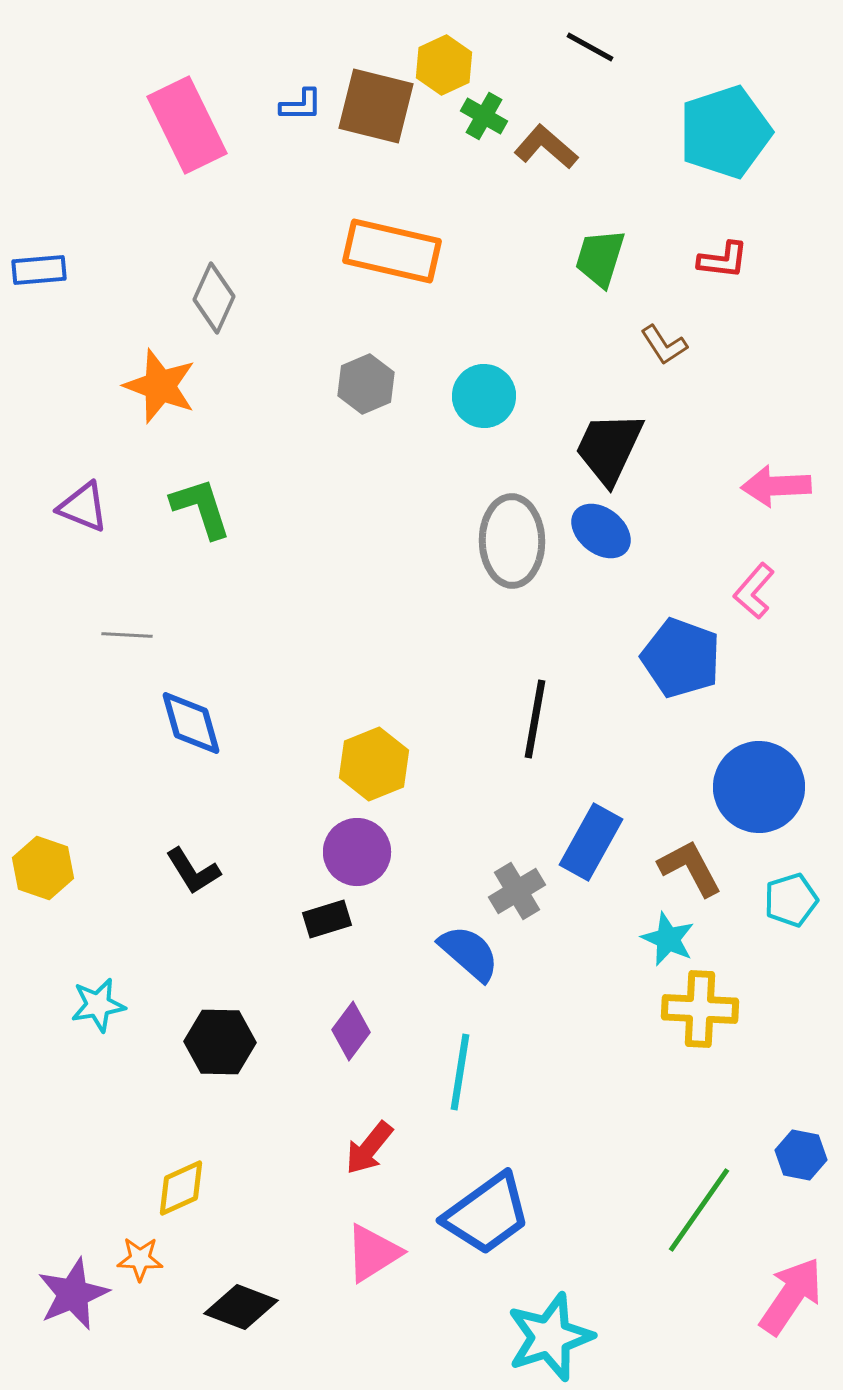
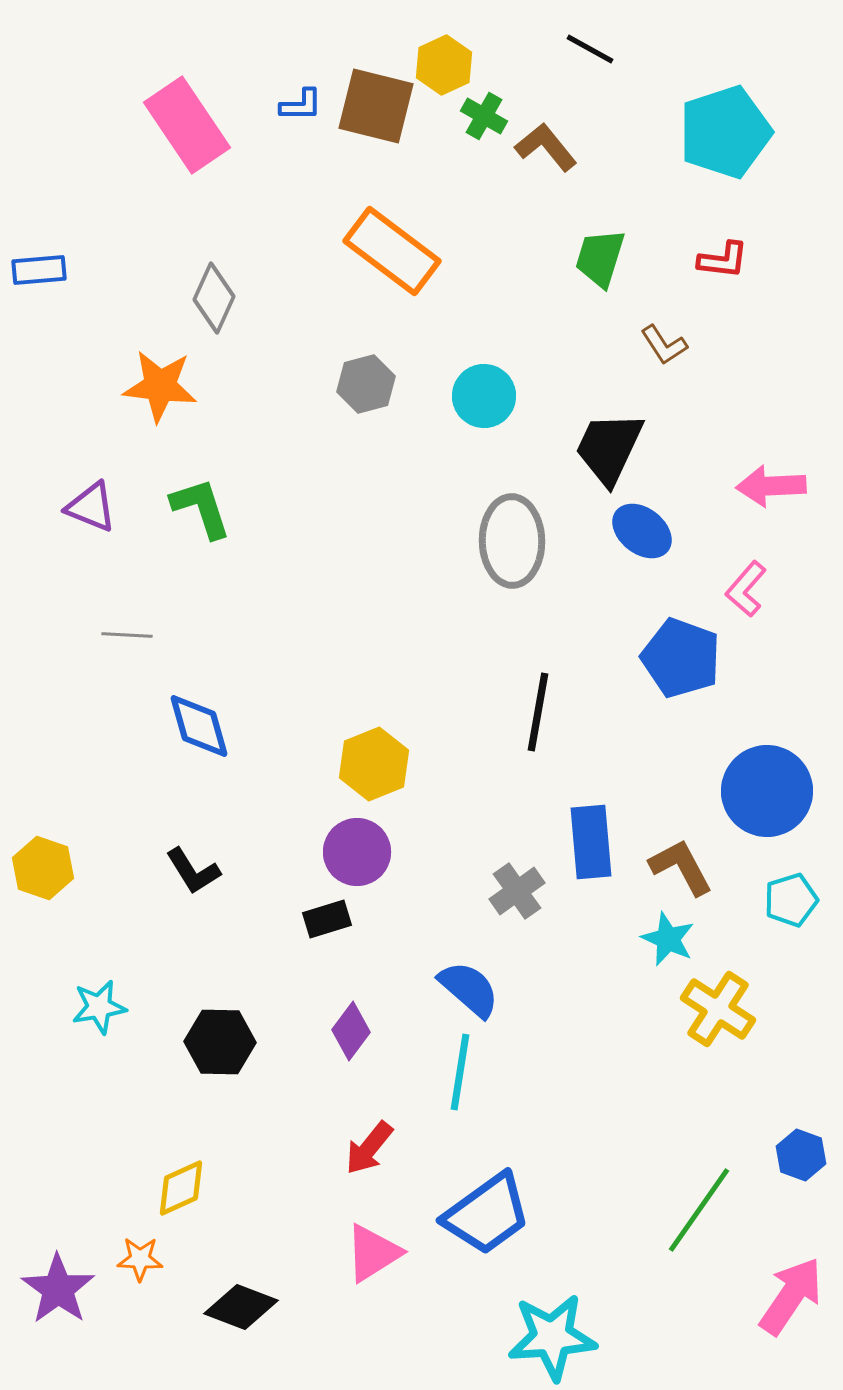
black line at (590, 47): moved 2 px down
pink rectangle at (187, 125): rotated 8 degrees counterclockwise
brown L-shape at (546, 147): rotated 10 degrees clockwise
orange rectangle at (392, 251): rotated 24 degrees clockwise
gray hexagon at (366, 384): rotated 8 degrees clockwise
orange star at (160, 386): rotated 14 degrees counterclockwise
pink arrow at (776, 486): moved 5 px left
purple triangle at (83, 507): moved 8 px right
blue ellipse at (601, 531): moved 41 px right
pink L-shape at (754, 591): moved 8 px left, 2 px up
black line at (535, 719): moved 3 px right, 7 px up
blue diamond at (191, 723): moved 8 px right, 3 px down
blue circle at (759, 787): moved 8 px right, 4 px down
blue rectangle at (591, 842): rotated 34 degrees counterclockwise
brown L-shape at (690, 868): moved 9 px left, 1 px up
gray cross at (517, 891): rotated 4 degrees counterclockwise
blue semicircle at (469, 953): moved 36 px down
cyan star at (98, 1005): moved 1 px right, 2 px down
yellow cross at (700, 1009): moved 18 px right; rotated 30 degrees clockwise
blue hexagon at (801, 1155): rotated 9 degrees clockwise
purple star at (73, 1294): moved 15 px left, 5 px up; rotated 14 degrees counterclockwise
cyan star at (550, 1337): moved 2 px right; rotated 14 degrees clockwise
